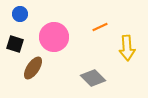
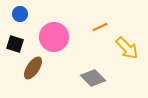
yellow arrow: rotated 40 degrees counterclockwise
